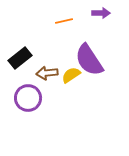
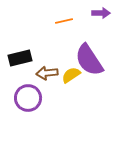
black rectangle: rotated 25 degrees clockwise
